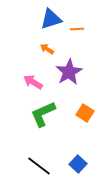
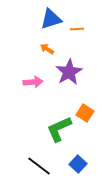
pink arrow: rotated 144 degrees clockwise
green L-shape: moved 16 px right, 15 px down
